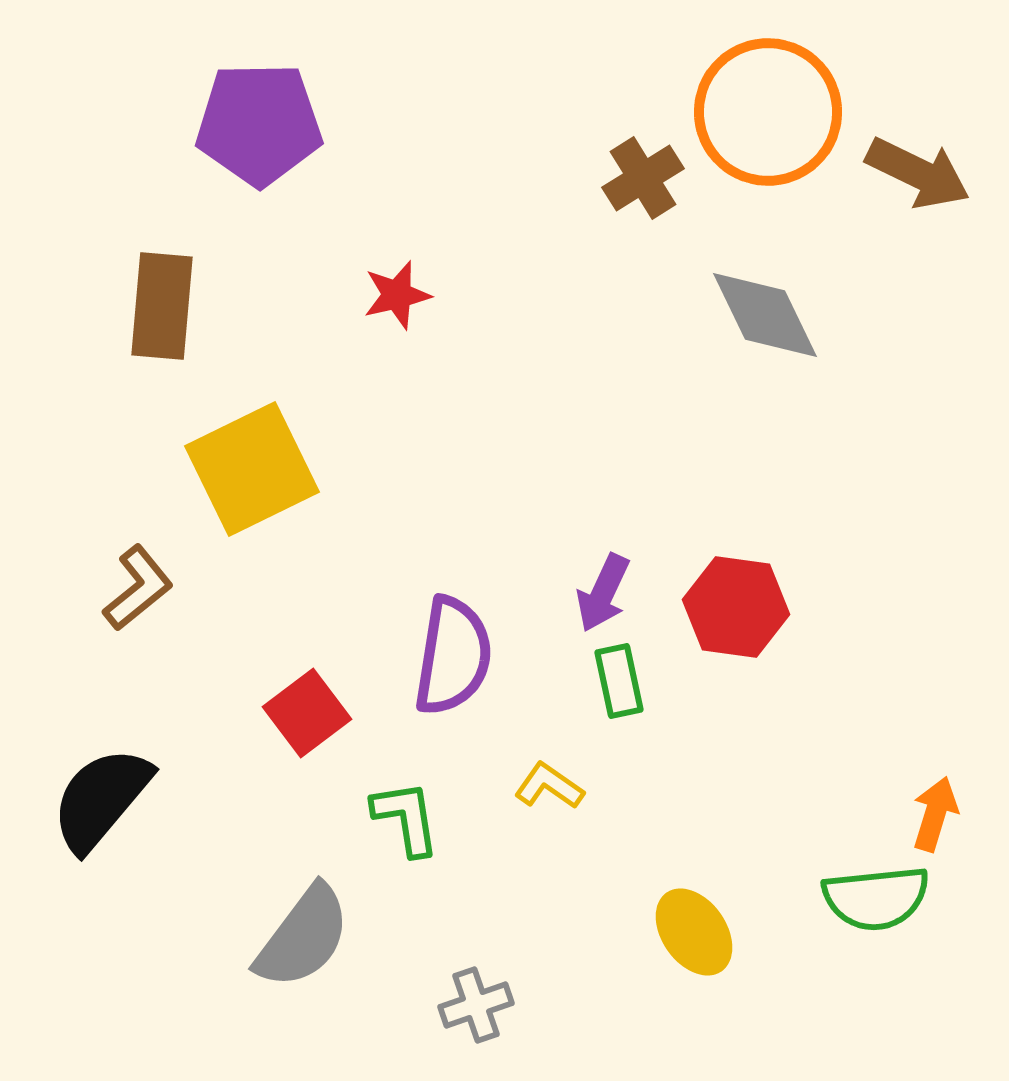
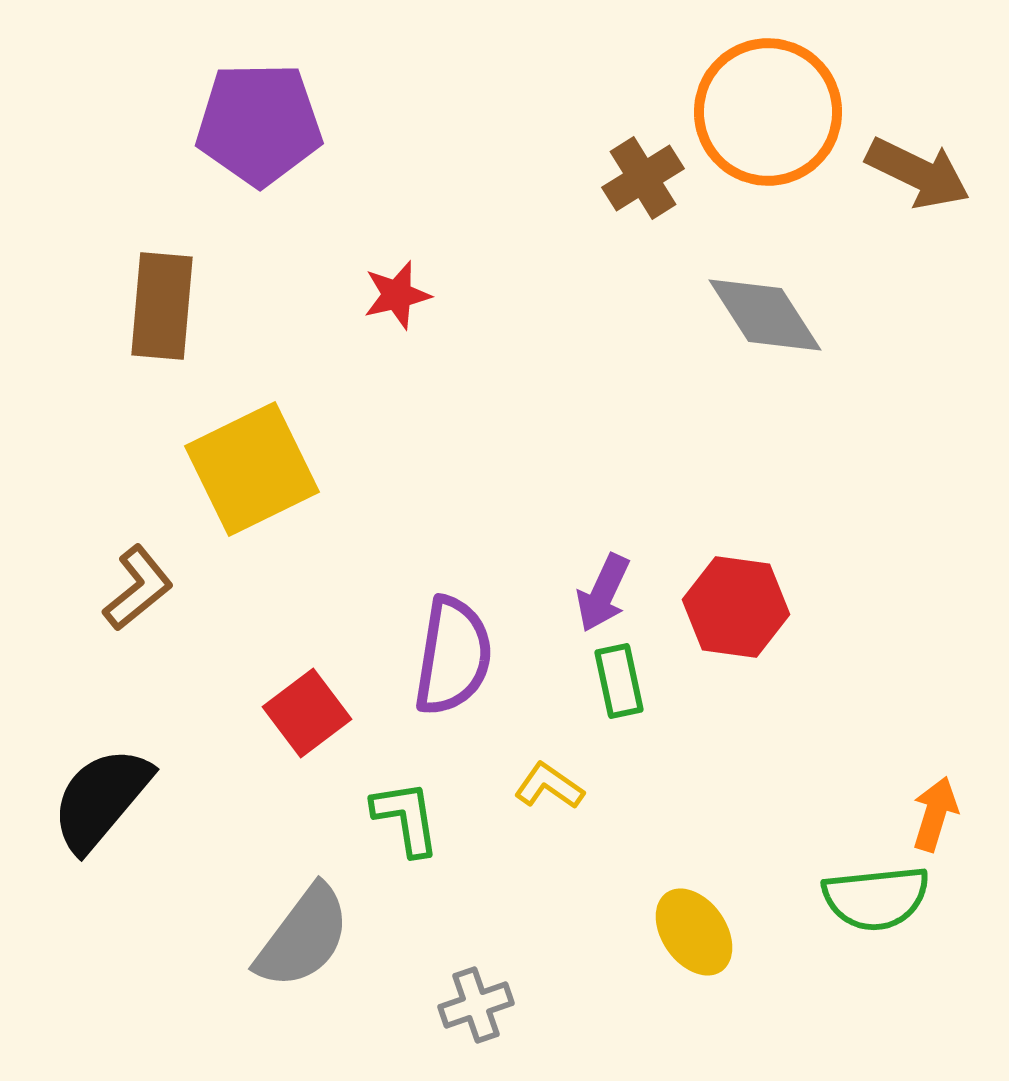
gray diamond: rotated 7 degrees counterclockwise
